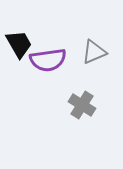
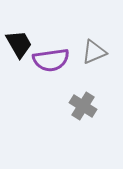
purple semicircle: moved 3 px right
gray cross: moved 1 px right, 1 px down
